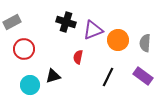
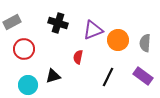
black cross: moved 8 px left, 1 px down
cyan circle: moved 2 px left
